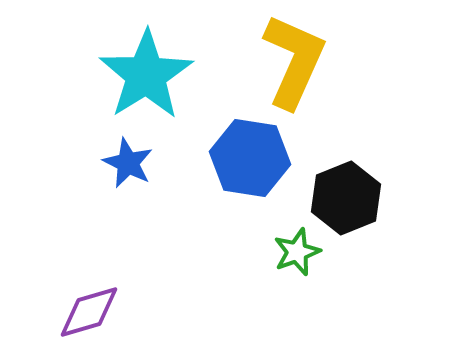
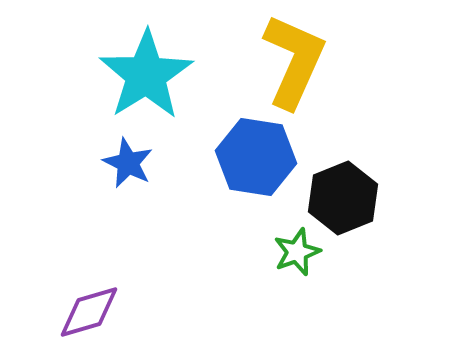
blue hexagon: moved 6 px right, 1 px up
black hexagon: moved 3 px left
